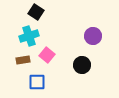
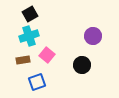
black square: moved 6 px left, 2 px down; rotated 28 degrees clockwise
blue square: rotated 18 degrees counterclockwise
